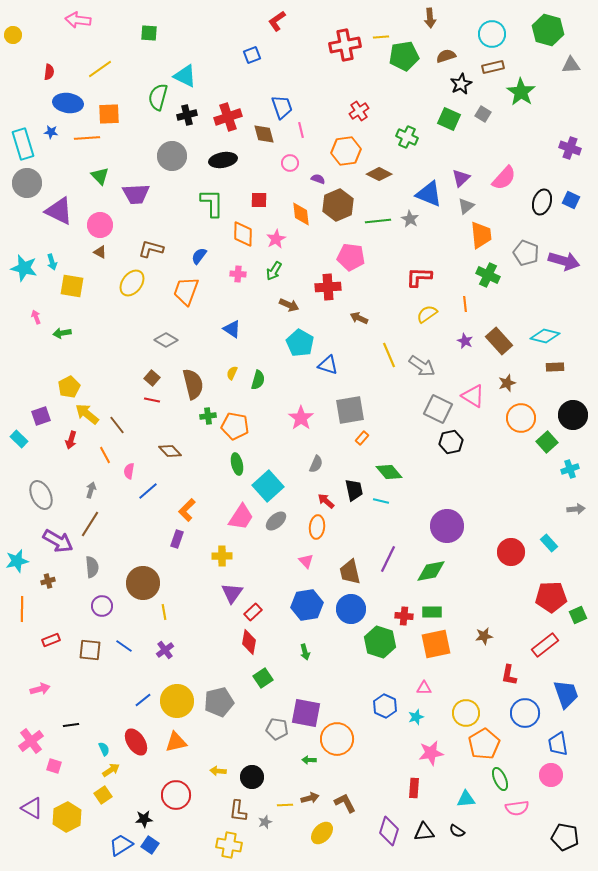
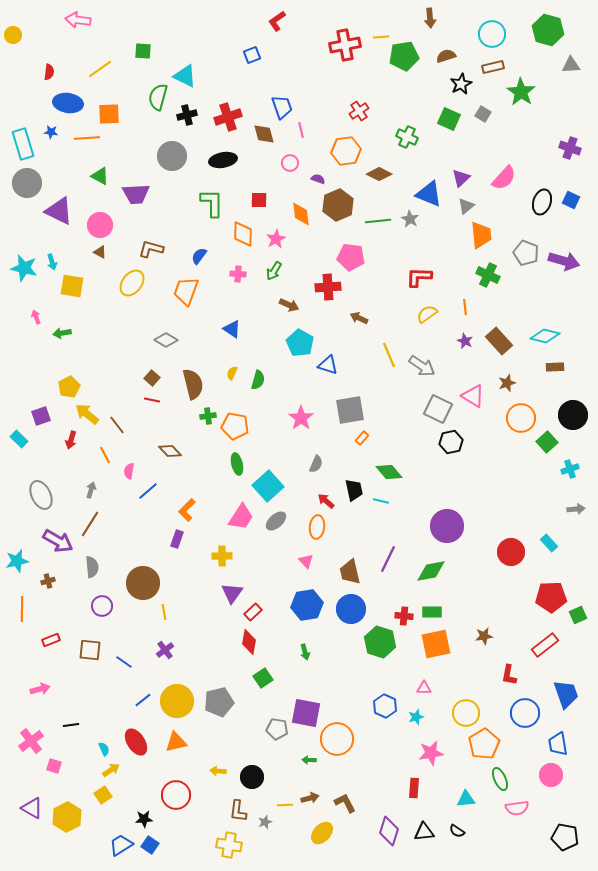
green square at (149, 33): moved 6 px left, 18 px down
green triangle at (100, 176): rotated 18 degrees counterclockwise
orange line at (465, 304): moved 3 px down
blue line at (124, 646): moved 16 px down
